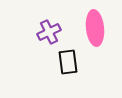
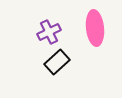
black rectangle: moved 11 px left; rotated 55 degrees clockwise
